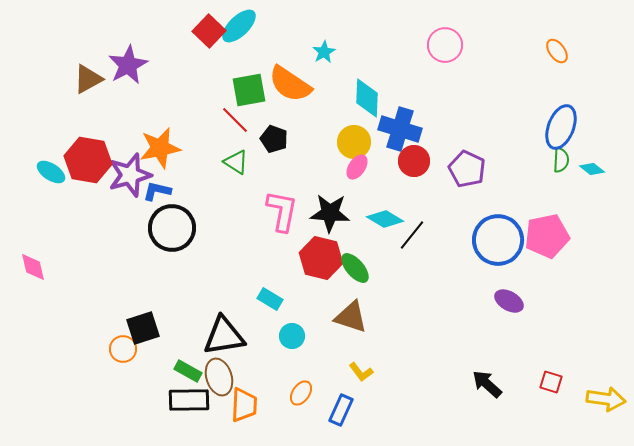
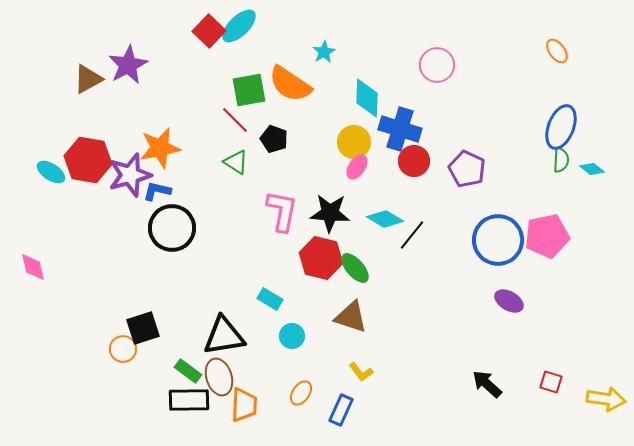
pink circle at (445, 45): moved 8 px left, 20 px down
green rectangle at (188, 371): rotated 8 degrees clockwise
